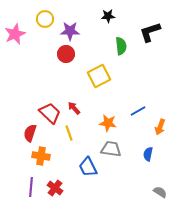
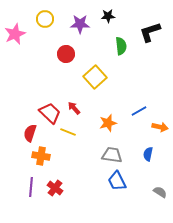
purple star: moved 10 px right, 7 px up
yellow square: moved 4 px left, 1 px down; rotated 15 degrees counterclockwise
blue line: moved 1 px right
orange star: rotated 24 degrees counterclockwise
orange arrow: rotated 98 degrees counterclockwise
yellow line: moved 1 px left, 1 px up; rotated 49 degrees counterclockwise
gray trapezoid: moved 1 px right, 6 px down
blue trapezoid: moved 29 px right, 14 px down
